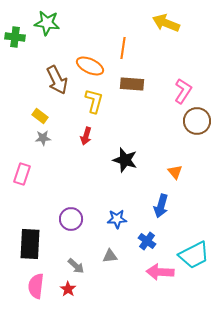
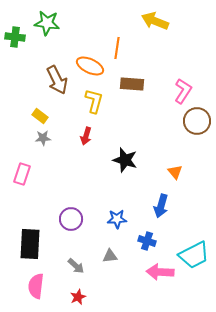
yellow arrow: moved 11 px left, 2 px up
orange line: moved 6 px left
blue cross: rotated 18 degrees counterclockwise
red star: moved 10 px right, 8 px down; rotated 14 degrees clockwise
